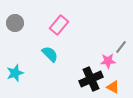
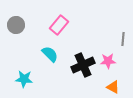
gray circle: moved 1 px right, 2 px down
gray line: moved 2 px right, 8 px up; rotated 32 degrees counterclockwise
cyan star: moved 9 px right, 6 px down; rotated 24 degrees clockwise
black cross: moved 8 px left, 14 px up
